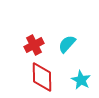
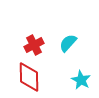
cyan semicircle: moved 1 px right, 1 px up
red diamond: moved 13 px left
